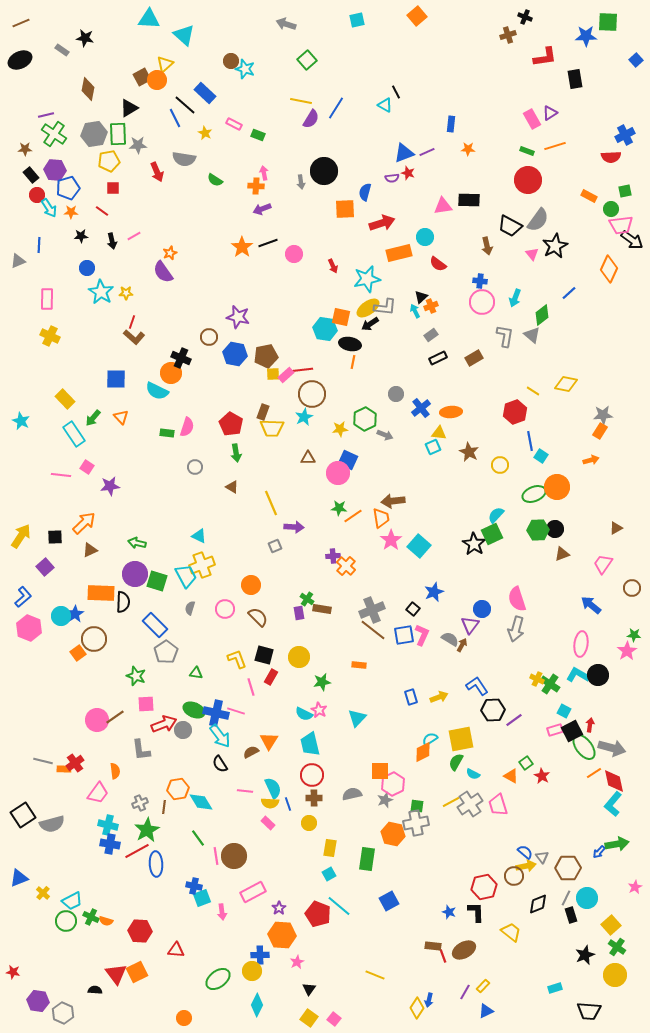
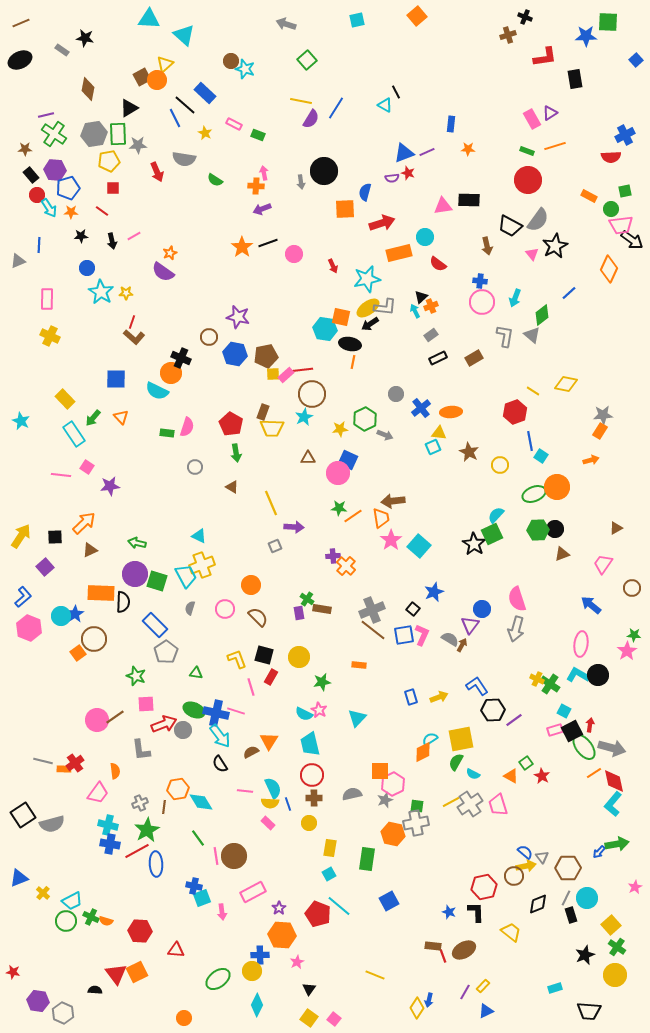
purple semicircle at (163, 272): rotated 20 degrees counterclockwise
